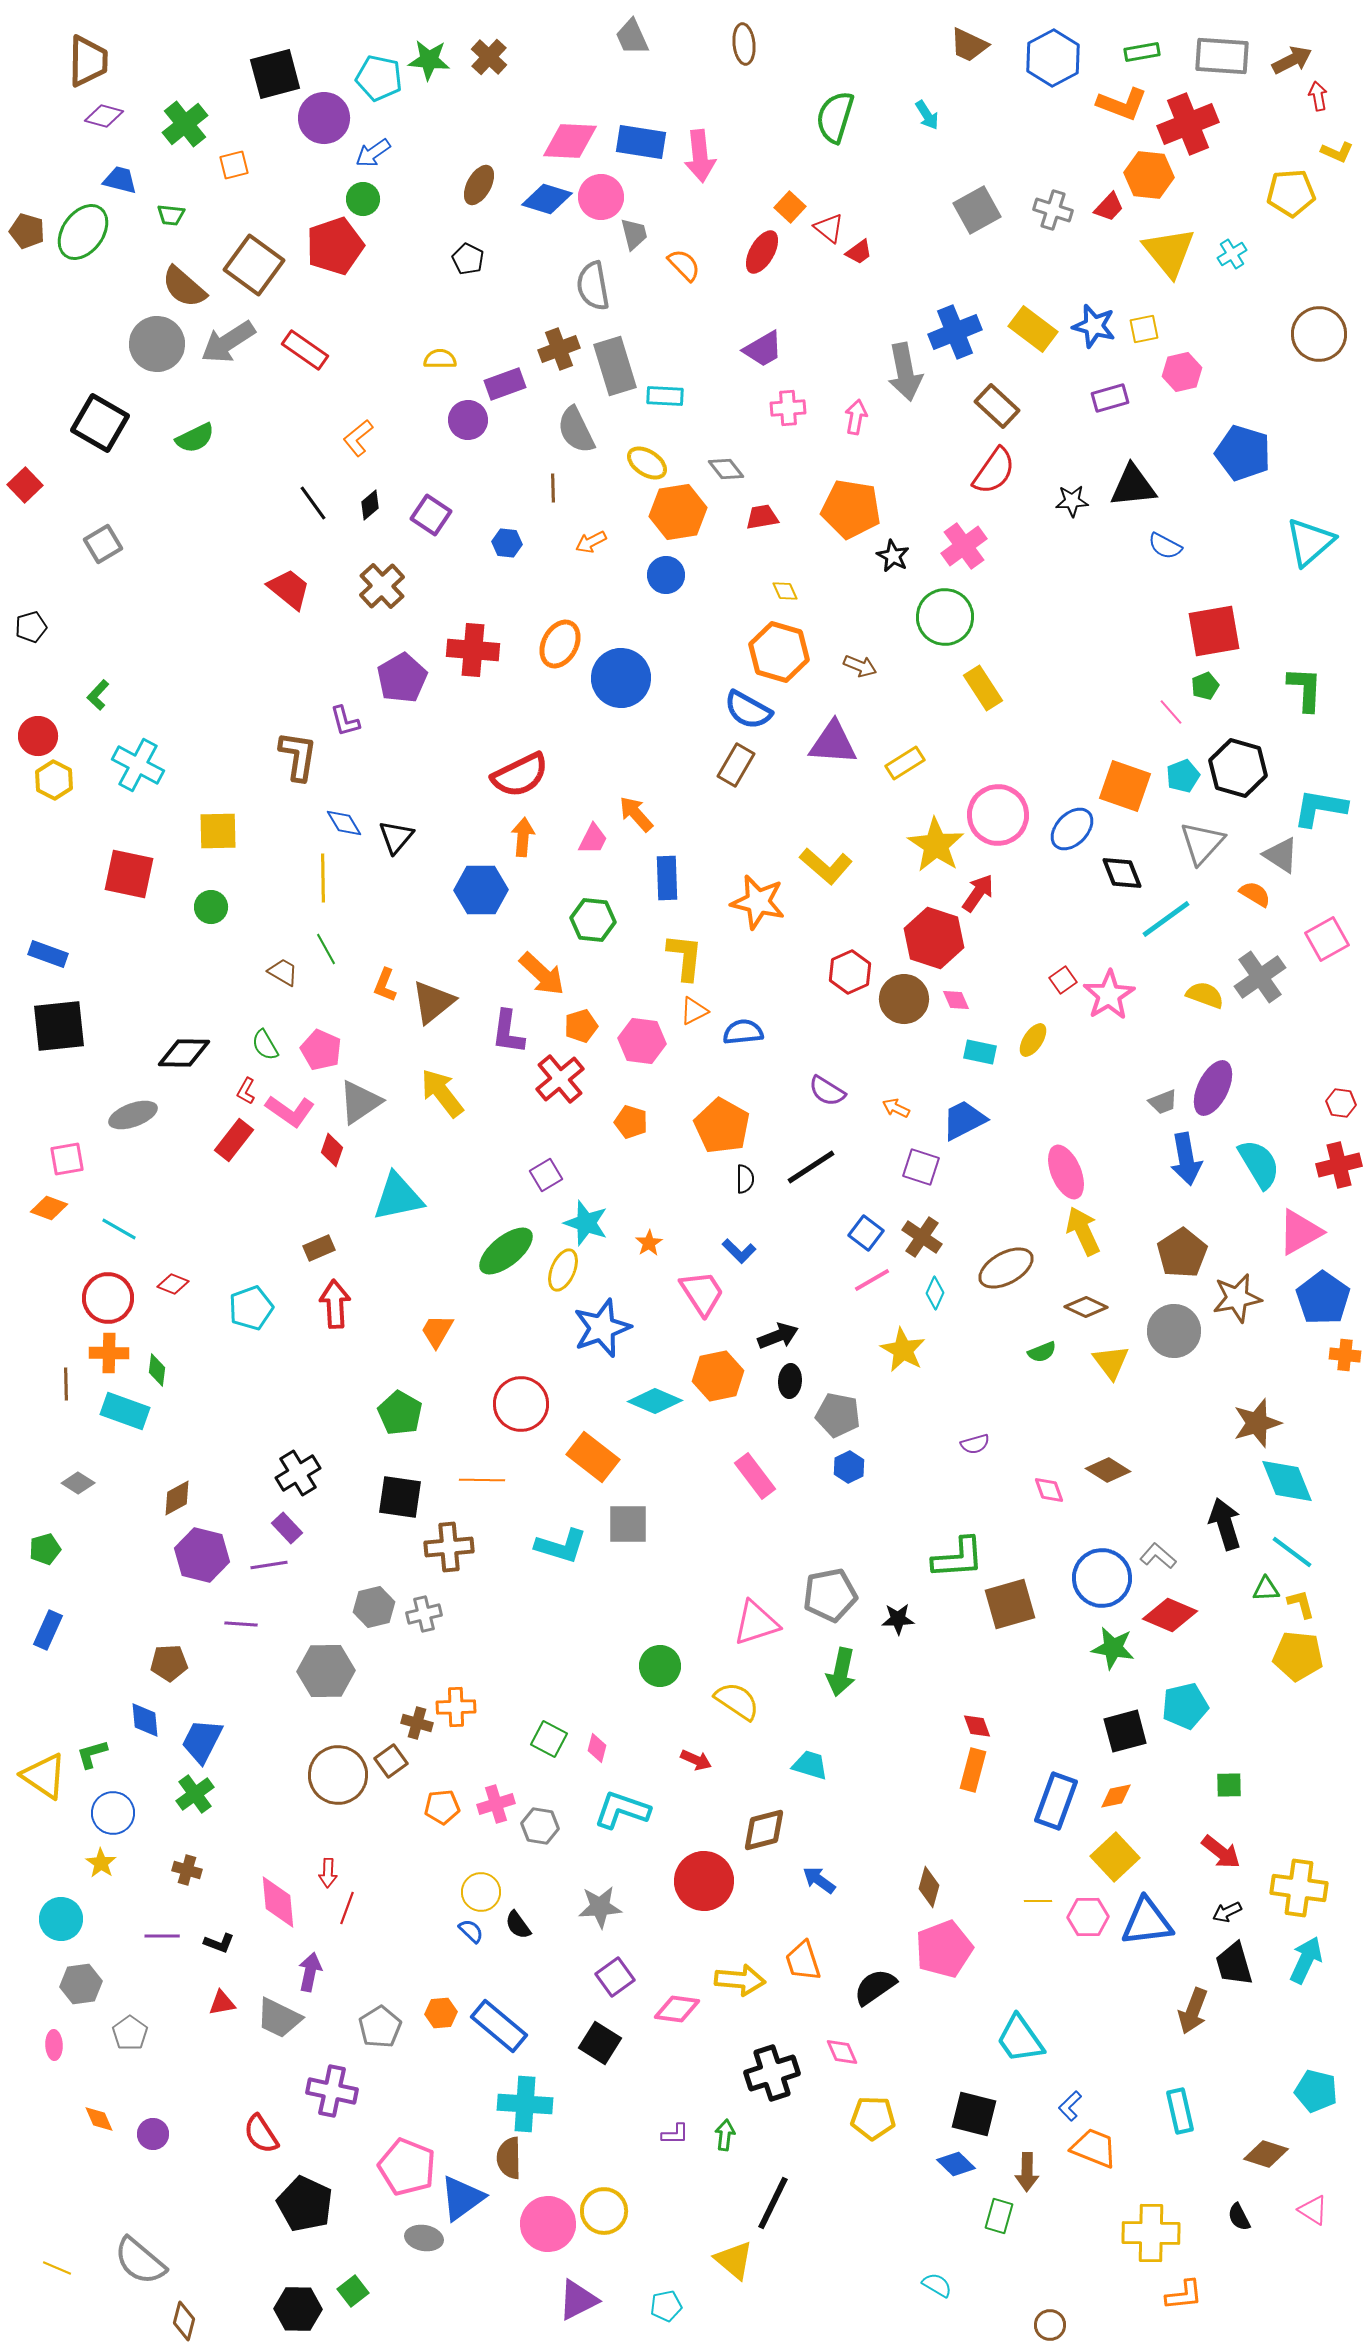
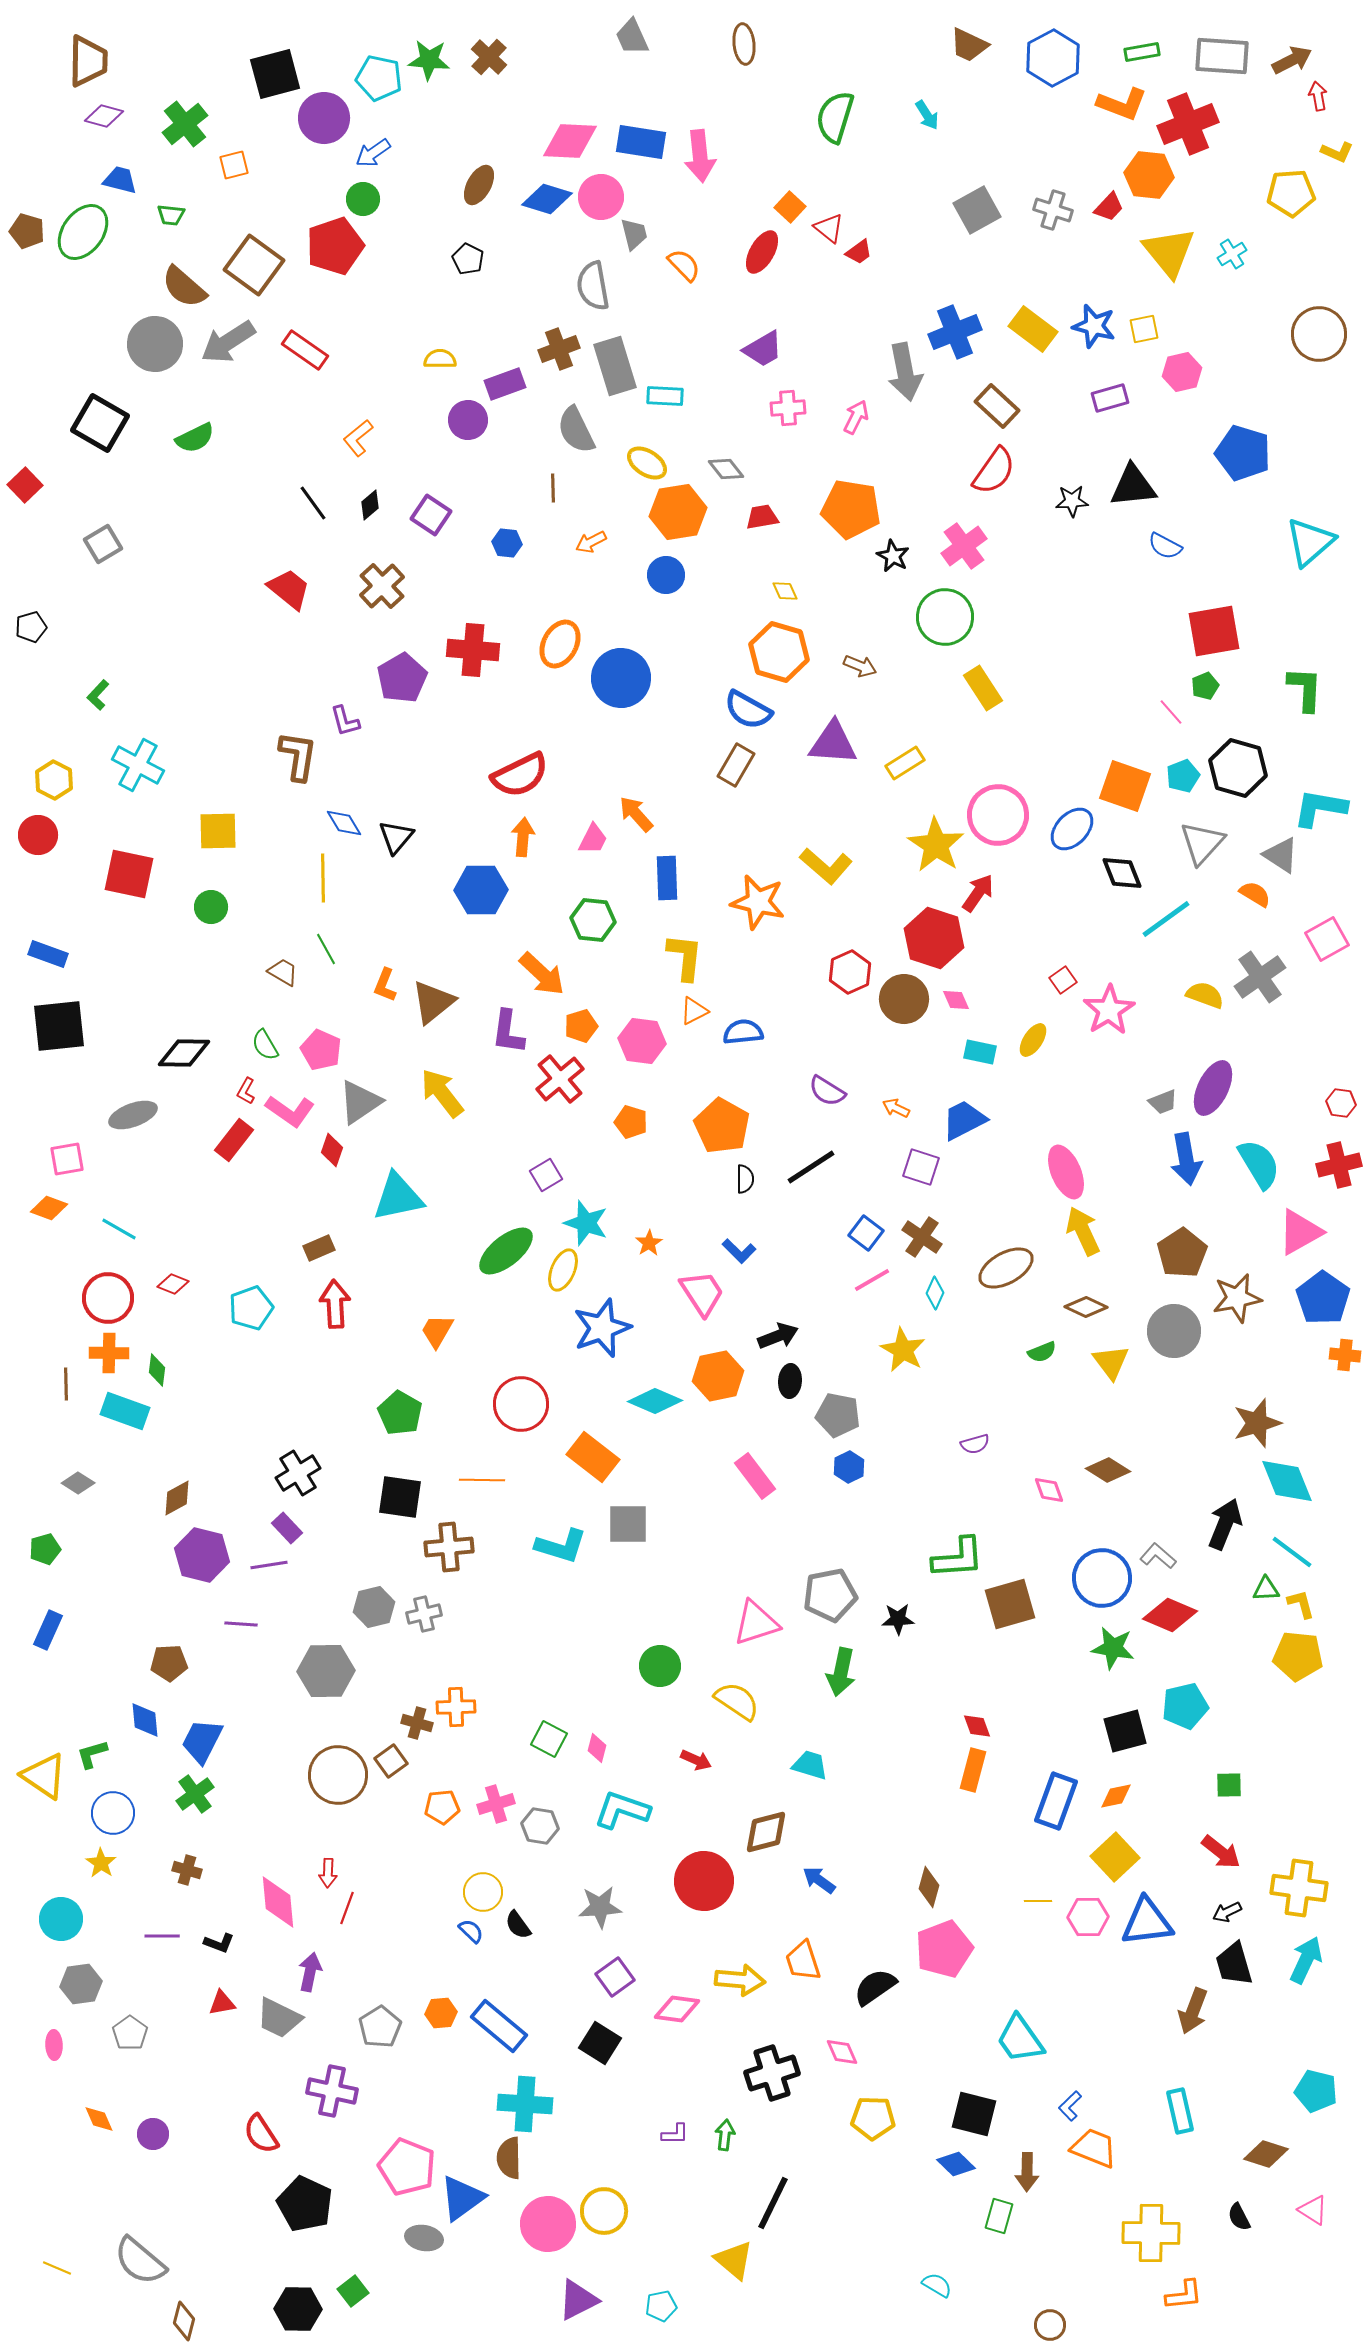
gray circle at (157, 344): moved 2 px left
pink arrow at (856, 417): rotated 16 degrees clockwise
red circle at (38, 736): moved 99 px down
pink star at (1109, 995): moved 15 px down
black arrow at (1225, 1524): rotated 39 degrees clockwise
brown diamond at (764, 1830): moved 2 px right, 2 px down
yellow circle at (481, 1892): moved 2 px right
cyan pentagon at (666, 2306): moved 5 px left
